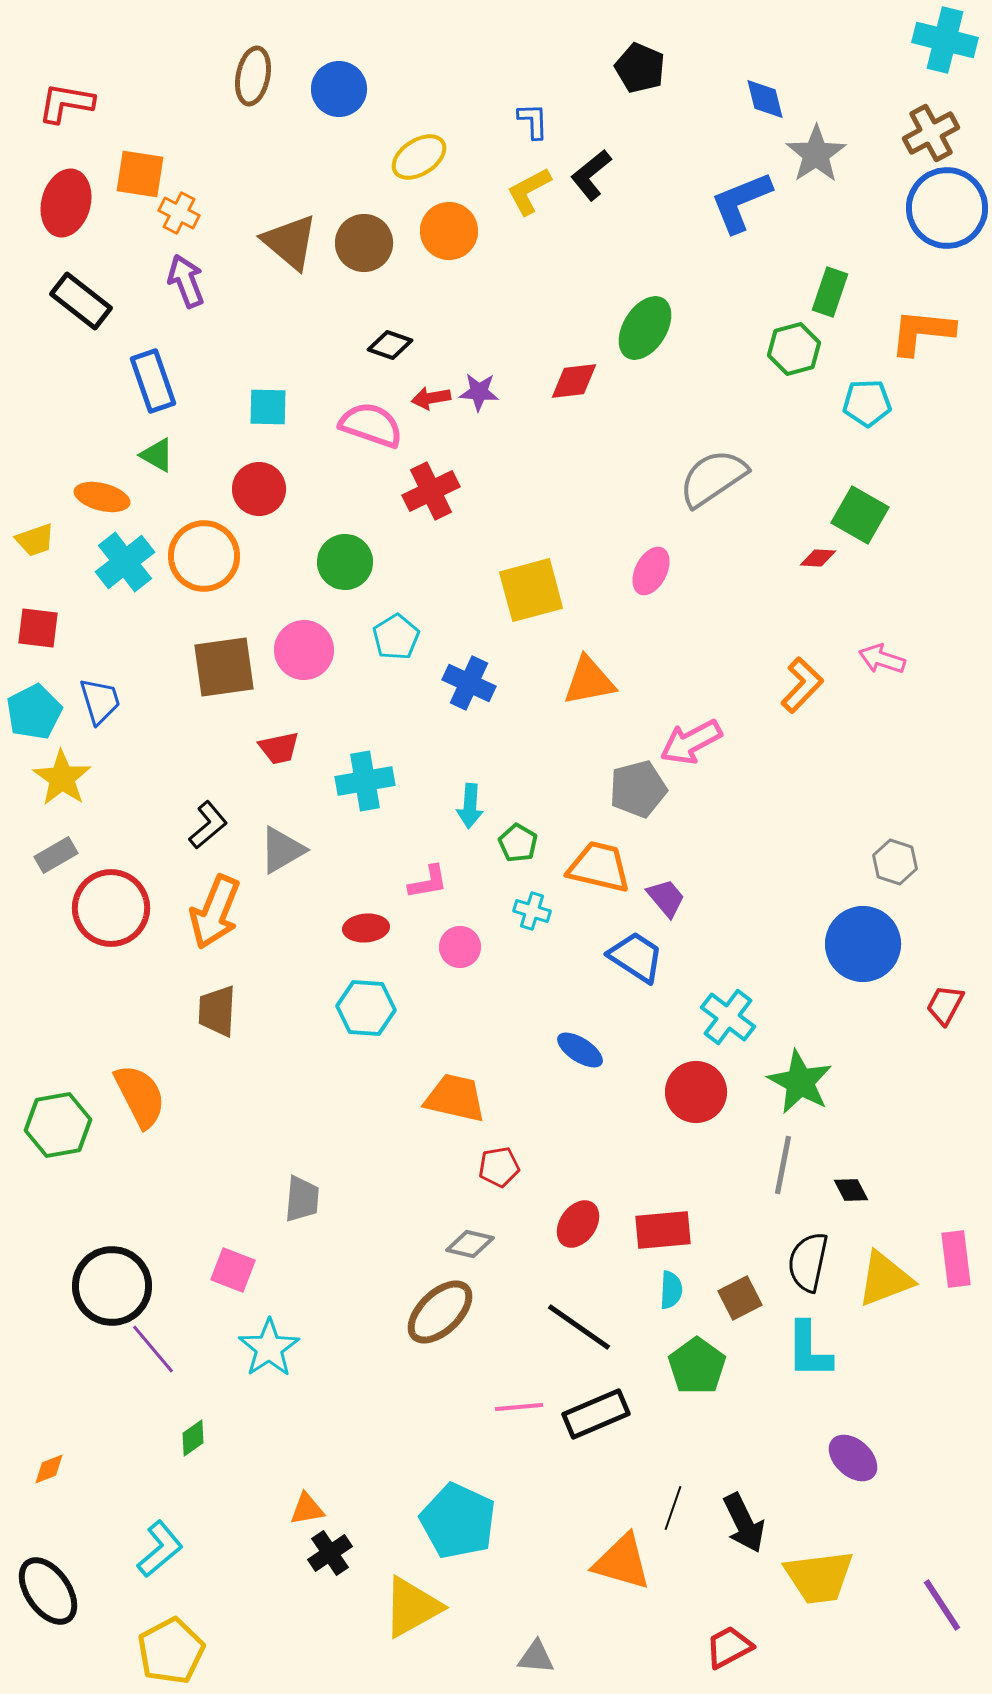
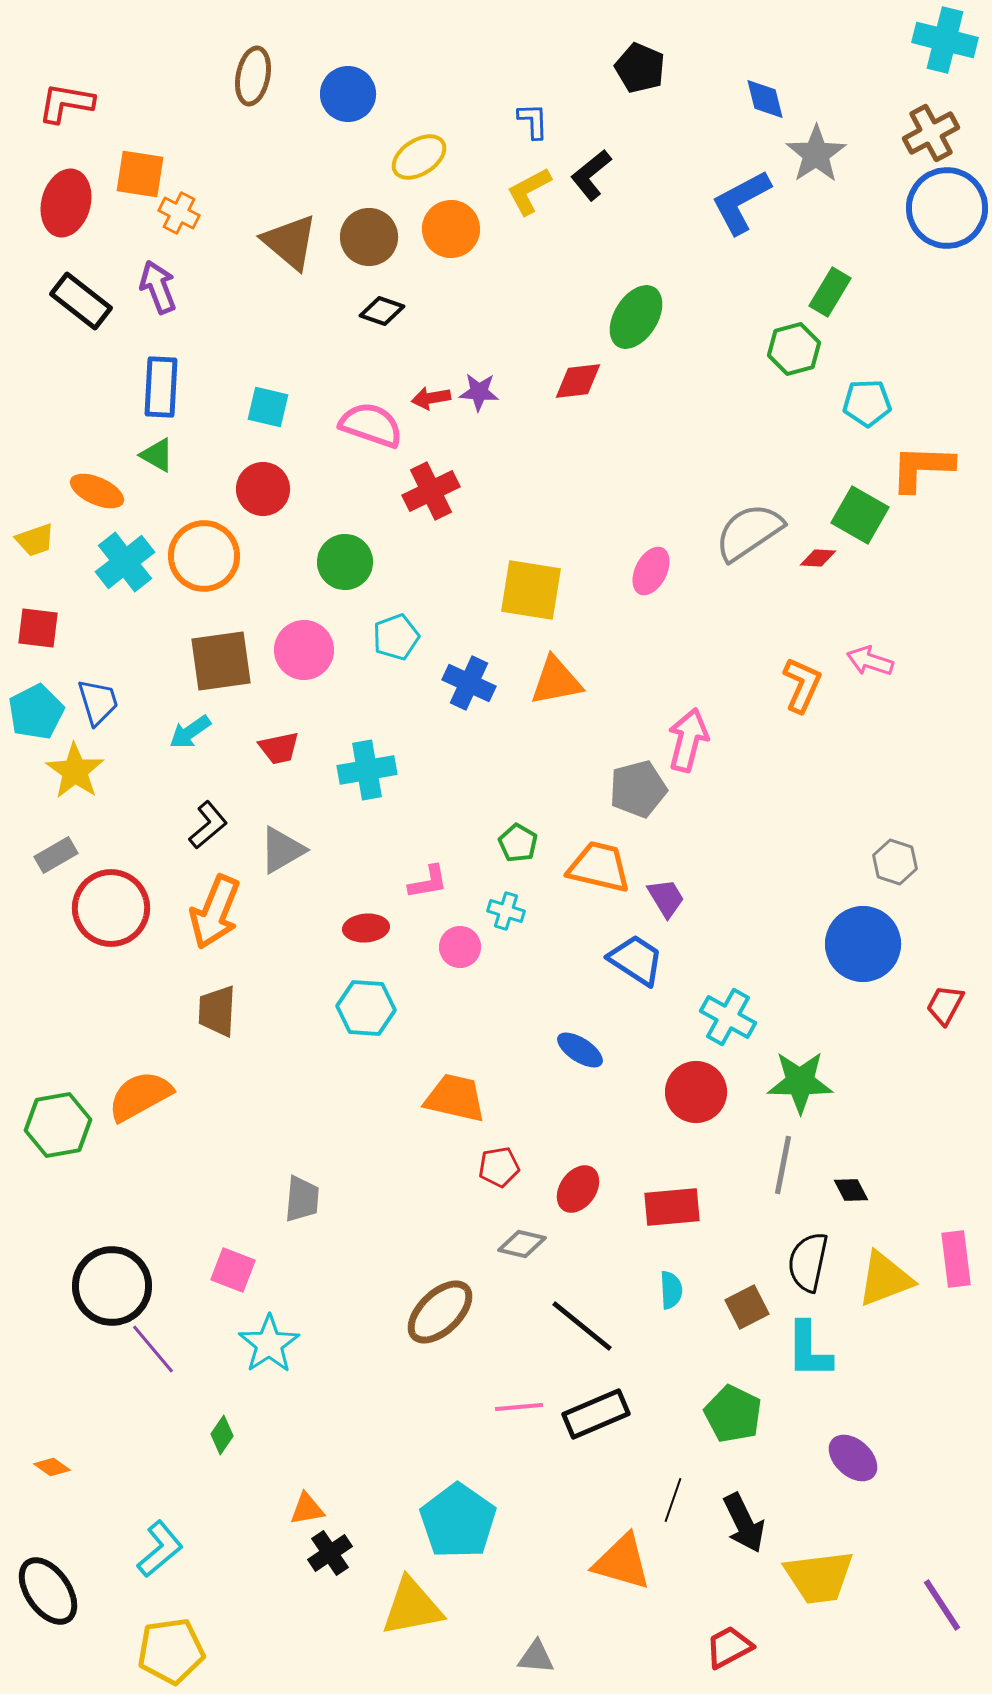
blue circle at (339, 89): moved 9 px right, 5 px down
blue L-shape at (741, 202): rotated 6 degrees counterclockwise
orange circle at (449, 231): moved 2 px right, 2 px up
brown circle at (364, 243): moved 5 px right, 6 px up
purple arrow at (186, 281): moved 28 px left, 6 px down
green rectangle at (830, 292): rotated 12 degrees clockwise
green ellipse at (645, 328): moved 9 px left, 11 px up
orange L-shape at (922, 332): moved 136 px down; rotated 4 degrees counterclockwise
black diamond at (390, 345): moved 8 px left, 34 px up
blue rectangle at (153, 381): moved 8 px right, 6 px down; rotated 22 degrees clockwise
red diamond at (574, 381): moved 4 px right
cyan square at (268, 407): rotated 12 degrees clockwise
gray semicircle at (713, 478): moved 36 px right, 54 px down
red circle at (259, 489): moved 4 px right
orange ellipse at (102, 497): moved 5 px left, 6 px up; rotated 10 degrees clockwise
yellow square at (531, 590): rotated 24 degrees clockwise
cyan pentagon at (396, 637): rotated 12 degrees clockwise
pink arrow at (882, 659): moved 12 px left, 2 px down
brown square at (224, 667): moved 3 px left, 6 px up
orange triangle at (589, 681): moved 33 px left
orange L-shape at (802, 685): rotated 20 degrees counterclockwise
blue trapezoid at (100, 701): moved 2 px left, 1 px down
cyan pentagon at (34, 712): moved 2 px right
pink arrow at (691, 742): moved 3 px left, 2 px up; rotated 132 degrees clockwise
yellow star at (62, 778): moved 13 px right, 7 px up
cyan cross at (365, 781): moved 2 px right, 11 px up
cyan arrow at (470, 806): moved 280 px left, 74 px up; rotated 51 degrees clockwise
purple trapezoid at (666, 898): rotated 9 degrees clockwise
cyan cross at (532, 911): moved 26 px left
blue trapezoid at (636, 957): moved 3 px down
cyan cross at (728, 1017): rotated 8 degrees counterclockwise
green star at (800, 1082): rotated 28 degrees counterclockwise
orange semicircle at (140, 1096): rotated 92 degrees counterclockwise
red ellipse at (578, 1224): moved 35 px up
red rectangle at (663, 1230): moved 9 px right, 23 px up
gray diamond at (470, 1244): moved 52 px right
cyan semicircle at (671, 1290): rotated 6 degrees counterclockwise
brown square at (740, 1298): moved 7 px right, 9 px down
black line at (579, 1327): moved 3 px right, 1 px up; rotated 4 degrees clockwise
cyan star at (269, 1348): moved 4 px up
green pentagon at (697, 1366): moved 36 px right, 48 px down; rotated 10 degrees counterclockwise
green diamond at (193, 1438): moved 29 px right, 3 px up; rotated 21 degrees counterclockwise
orange diamond at (49, 1469): moved 3 px right, 2 px up; rotated 57 degrees clockwise
black line at (673, 1508): moved 8 px up
cyan pentagon at (458, 1521): rotated 10 degrees clockwise
yellow triangle at (412, 1607): rotated 18 degrees clockwise
yellow pentagon at (171, 1651): rotated 20 degrees clockwise
